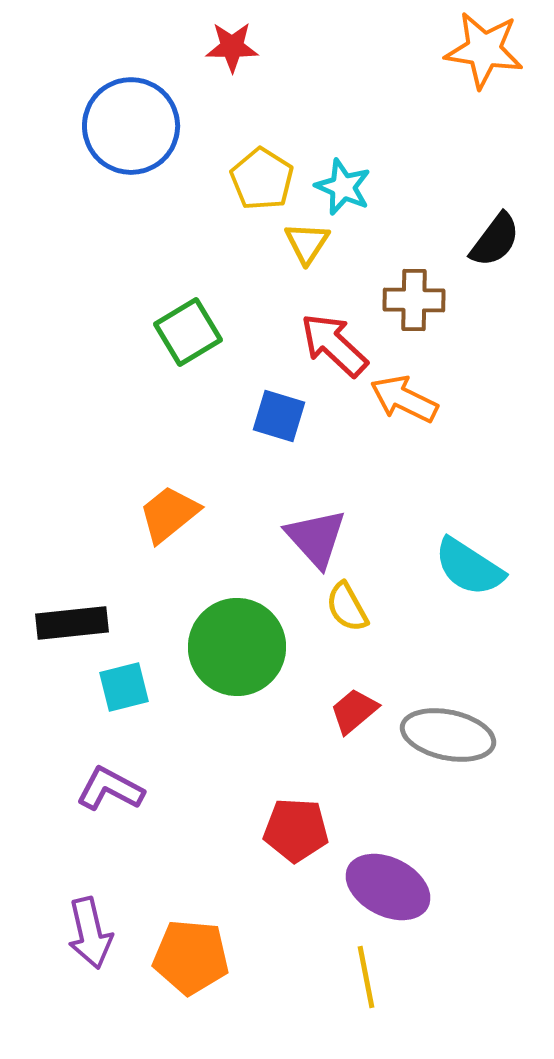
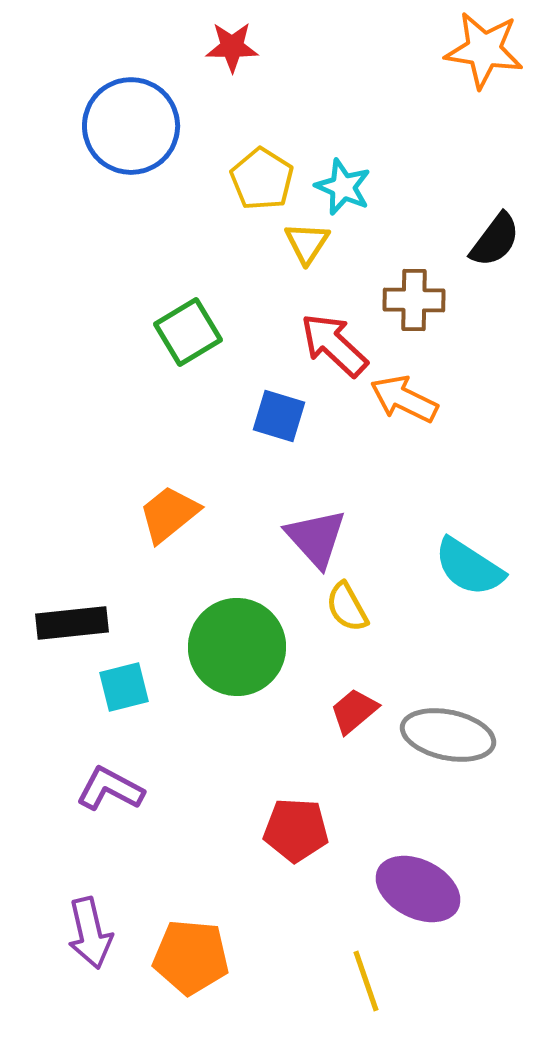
purple ellipse: moved 30 px right, 2 px down
yellow line: moved 4 px down; rotated 8 degrees counterclockwise
